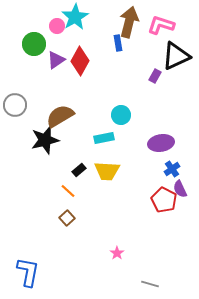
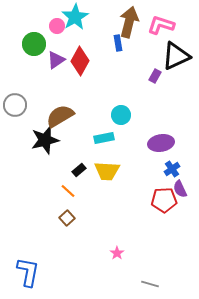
red pentagon: rotated 30 degrees counterclockwise
